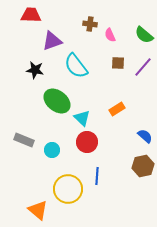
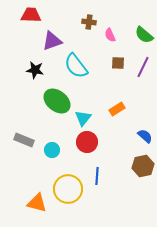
brown cross: moved 1 px left, 2 px up
purple line: rotated 15 degrees counterclockwise
cyan triangle: moved 1 px right; rotated 24 degrees clockwise
orange triangle: moved 1 px left, 7 px up; rotated 25 degrees counterclockwise
